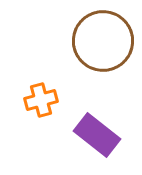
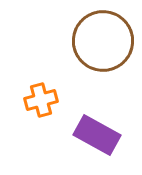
purple rectangle: rotated 9 degrees counterclockwise
